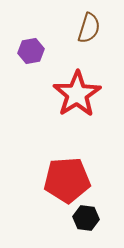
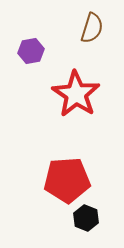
brown semicircle: moved 3 px right
red star: moved 1 px left; rotated 6 degrees counterclockwise
black hexagon: rotated 15 degrees clockwise
